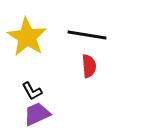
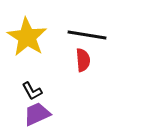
red semicircle: moved 6 px left, 6 px up
